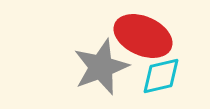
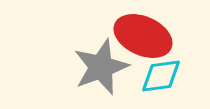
cyan diamond: rotated 6 degrees clockwise
